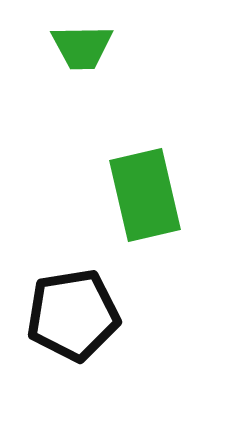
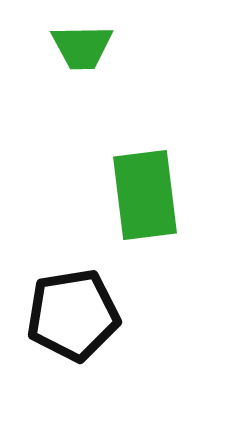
green rectangle: rotated 6 degrees clockwise
